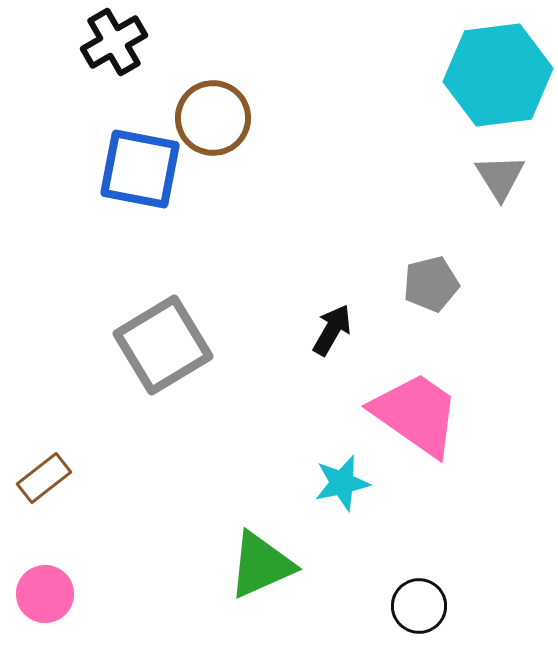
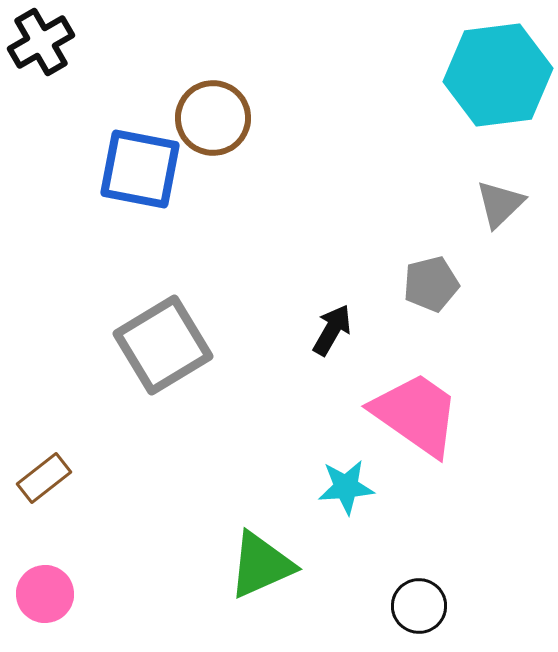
black cross: moved 73 px left
gray triangle: moved 27 px down; rotated 18 degrees clockwise
cyan star: moved 4 px right, 4 px down; rotated 8 degrees clockwise
